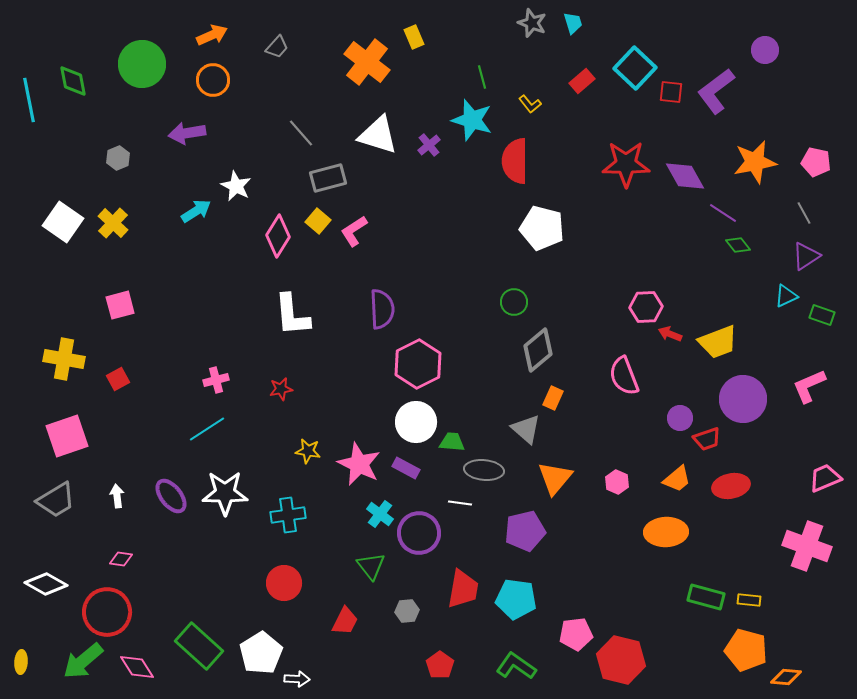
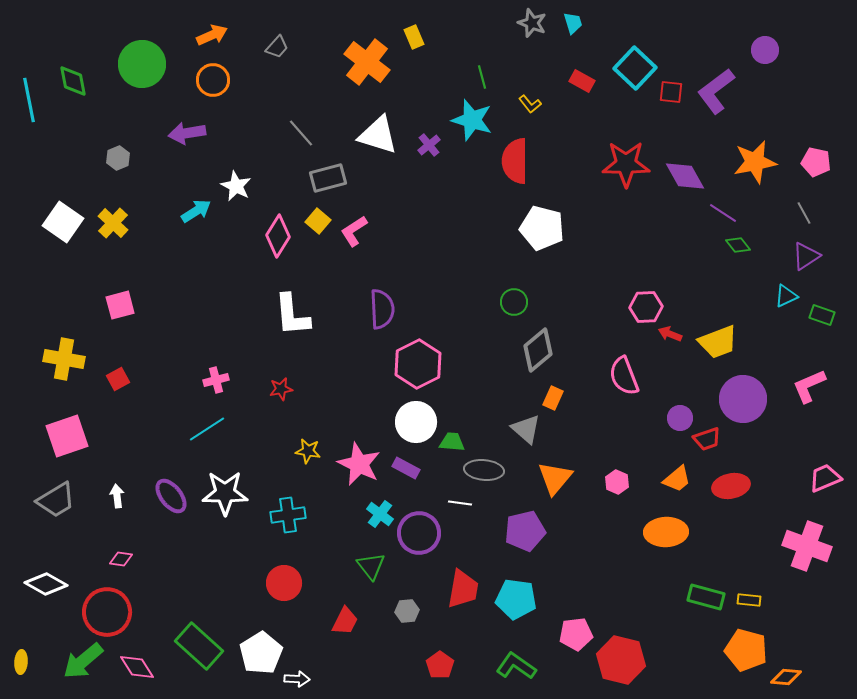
red rectangle at (582, 81): rotated 70 degrees clockwise
